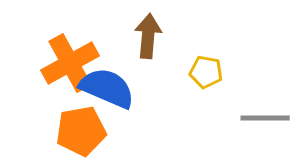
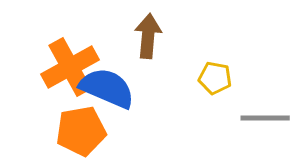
orange cross: moved 4 px down
yellow pentagon: moved 9 px right, 6 px down
